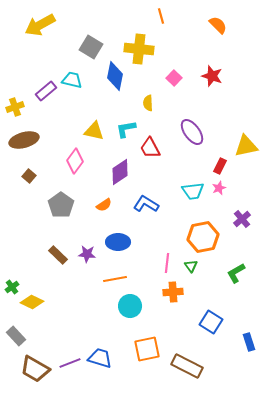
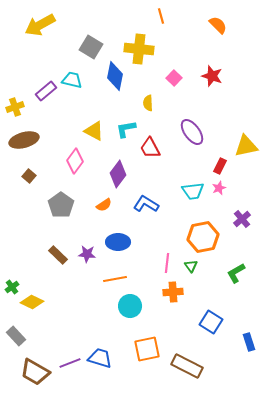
yellow triangle at (94, 131): rotated 15 degrees clockwise
purple diamond at (120, 172): moved 2 px left, 2 px down; rotated 20 degrees counterclockwise
brown trapezoid at (35, 369): moved 3 px down
